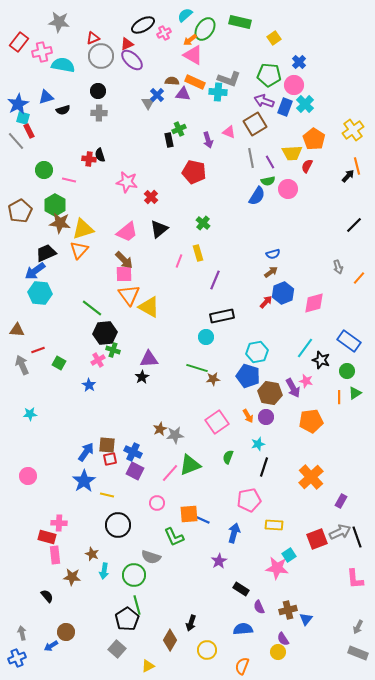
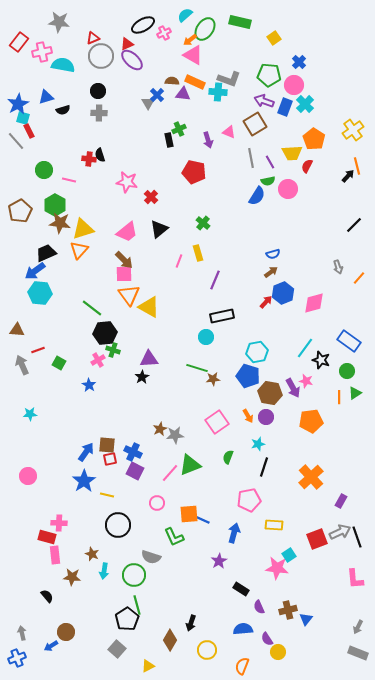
purple semicircle at (283, 639): moved 16 px left
